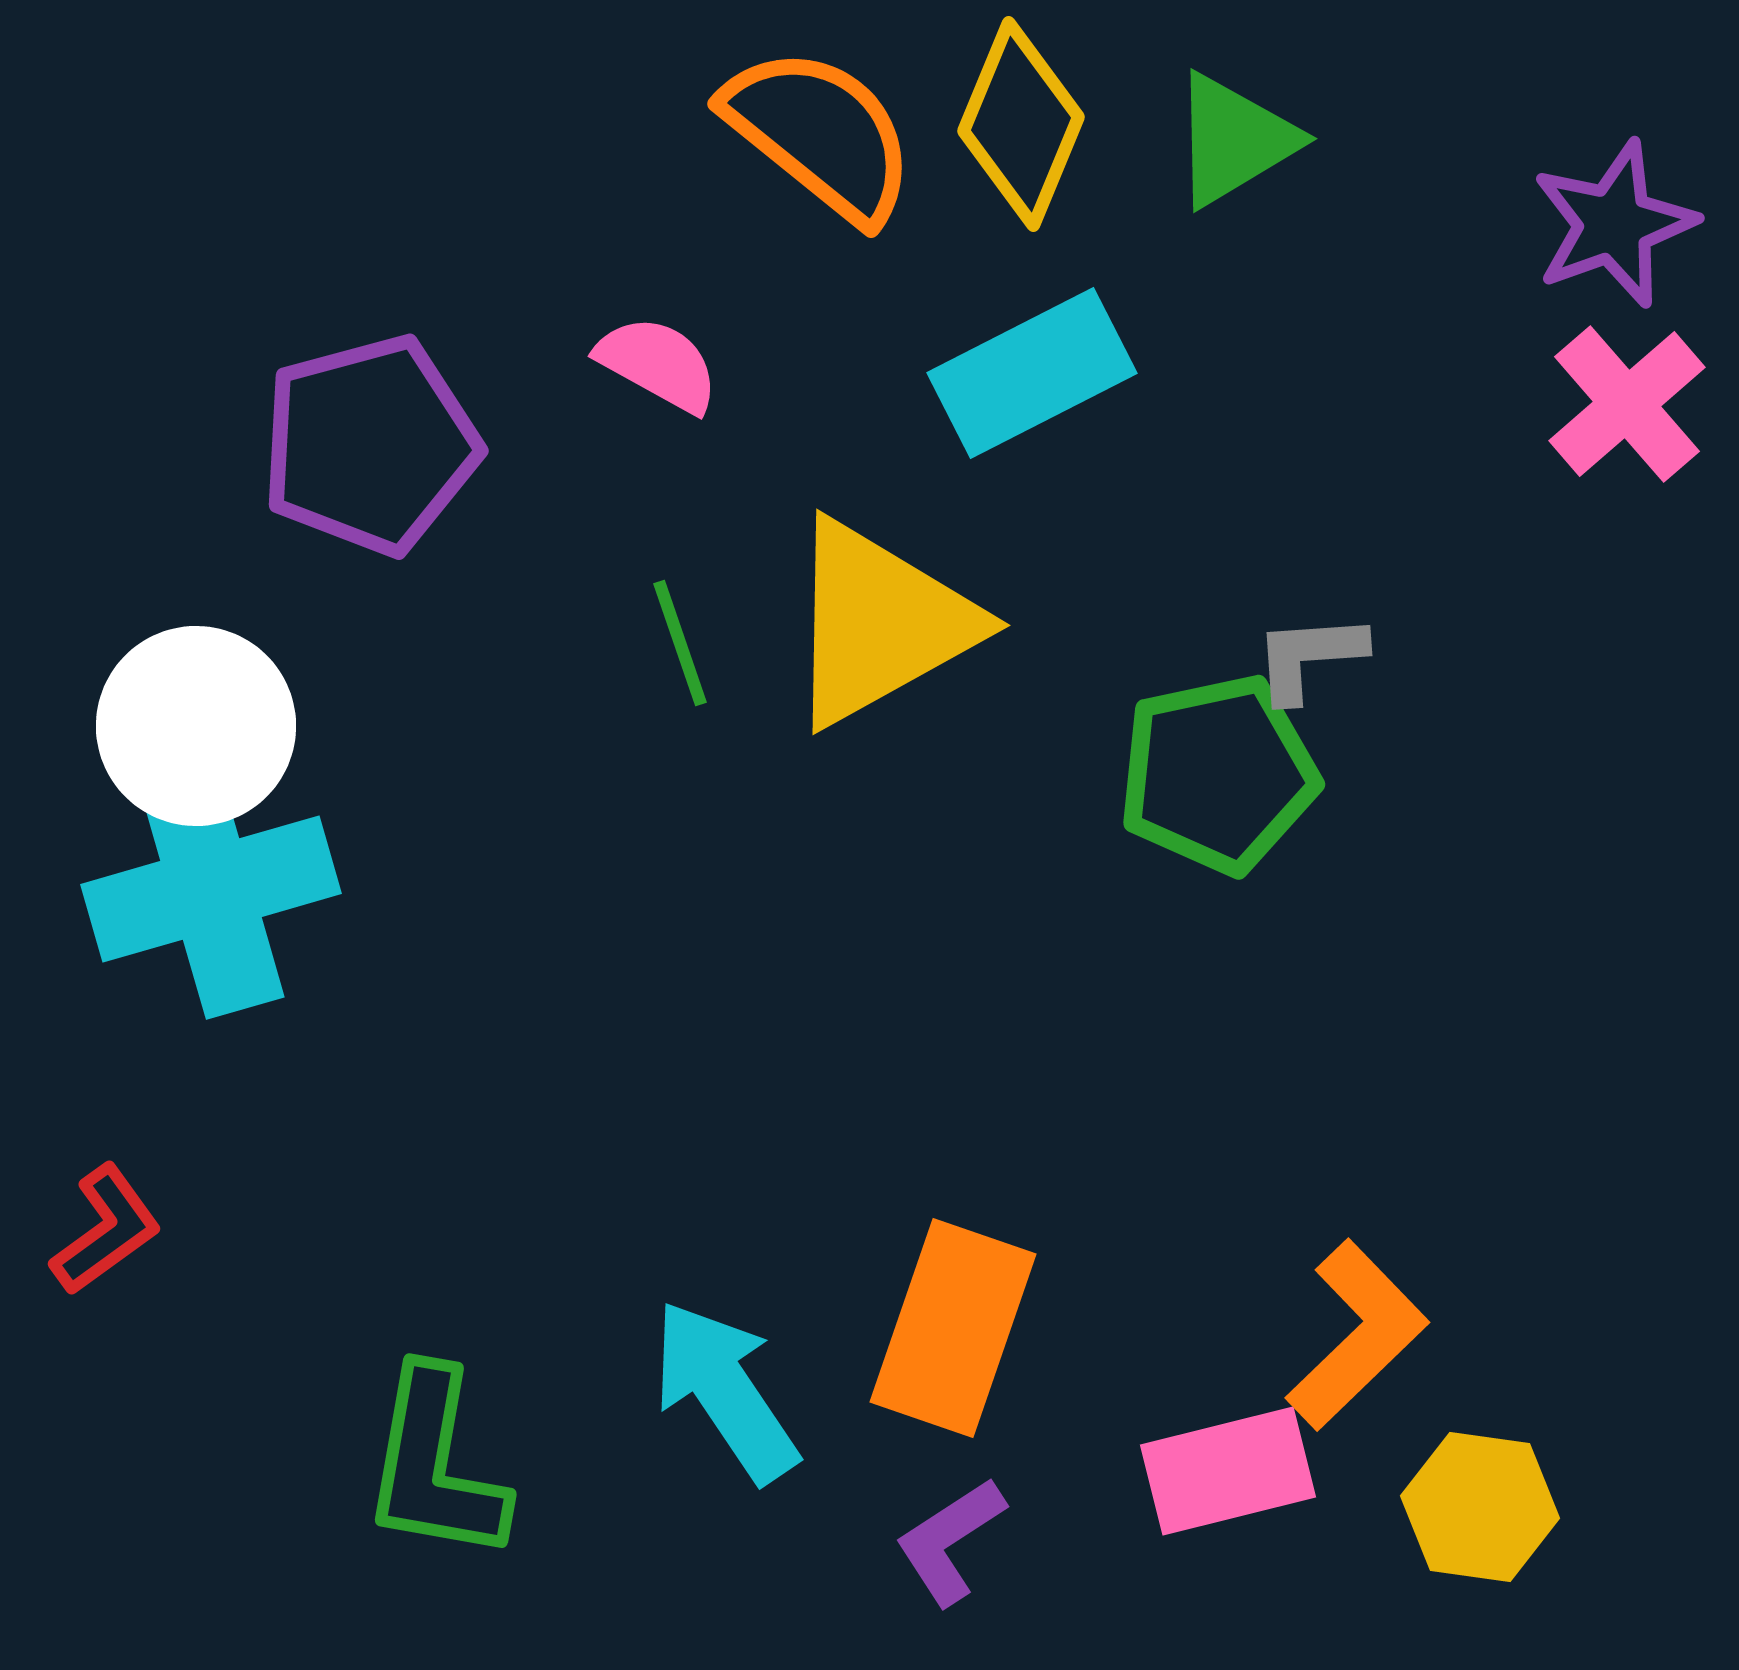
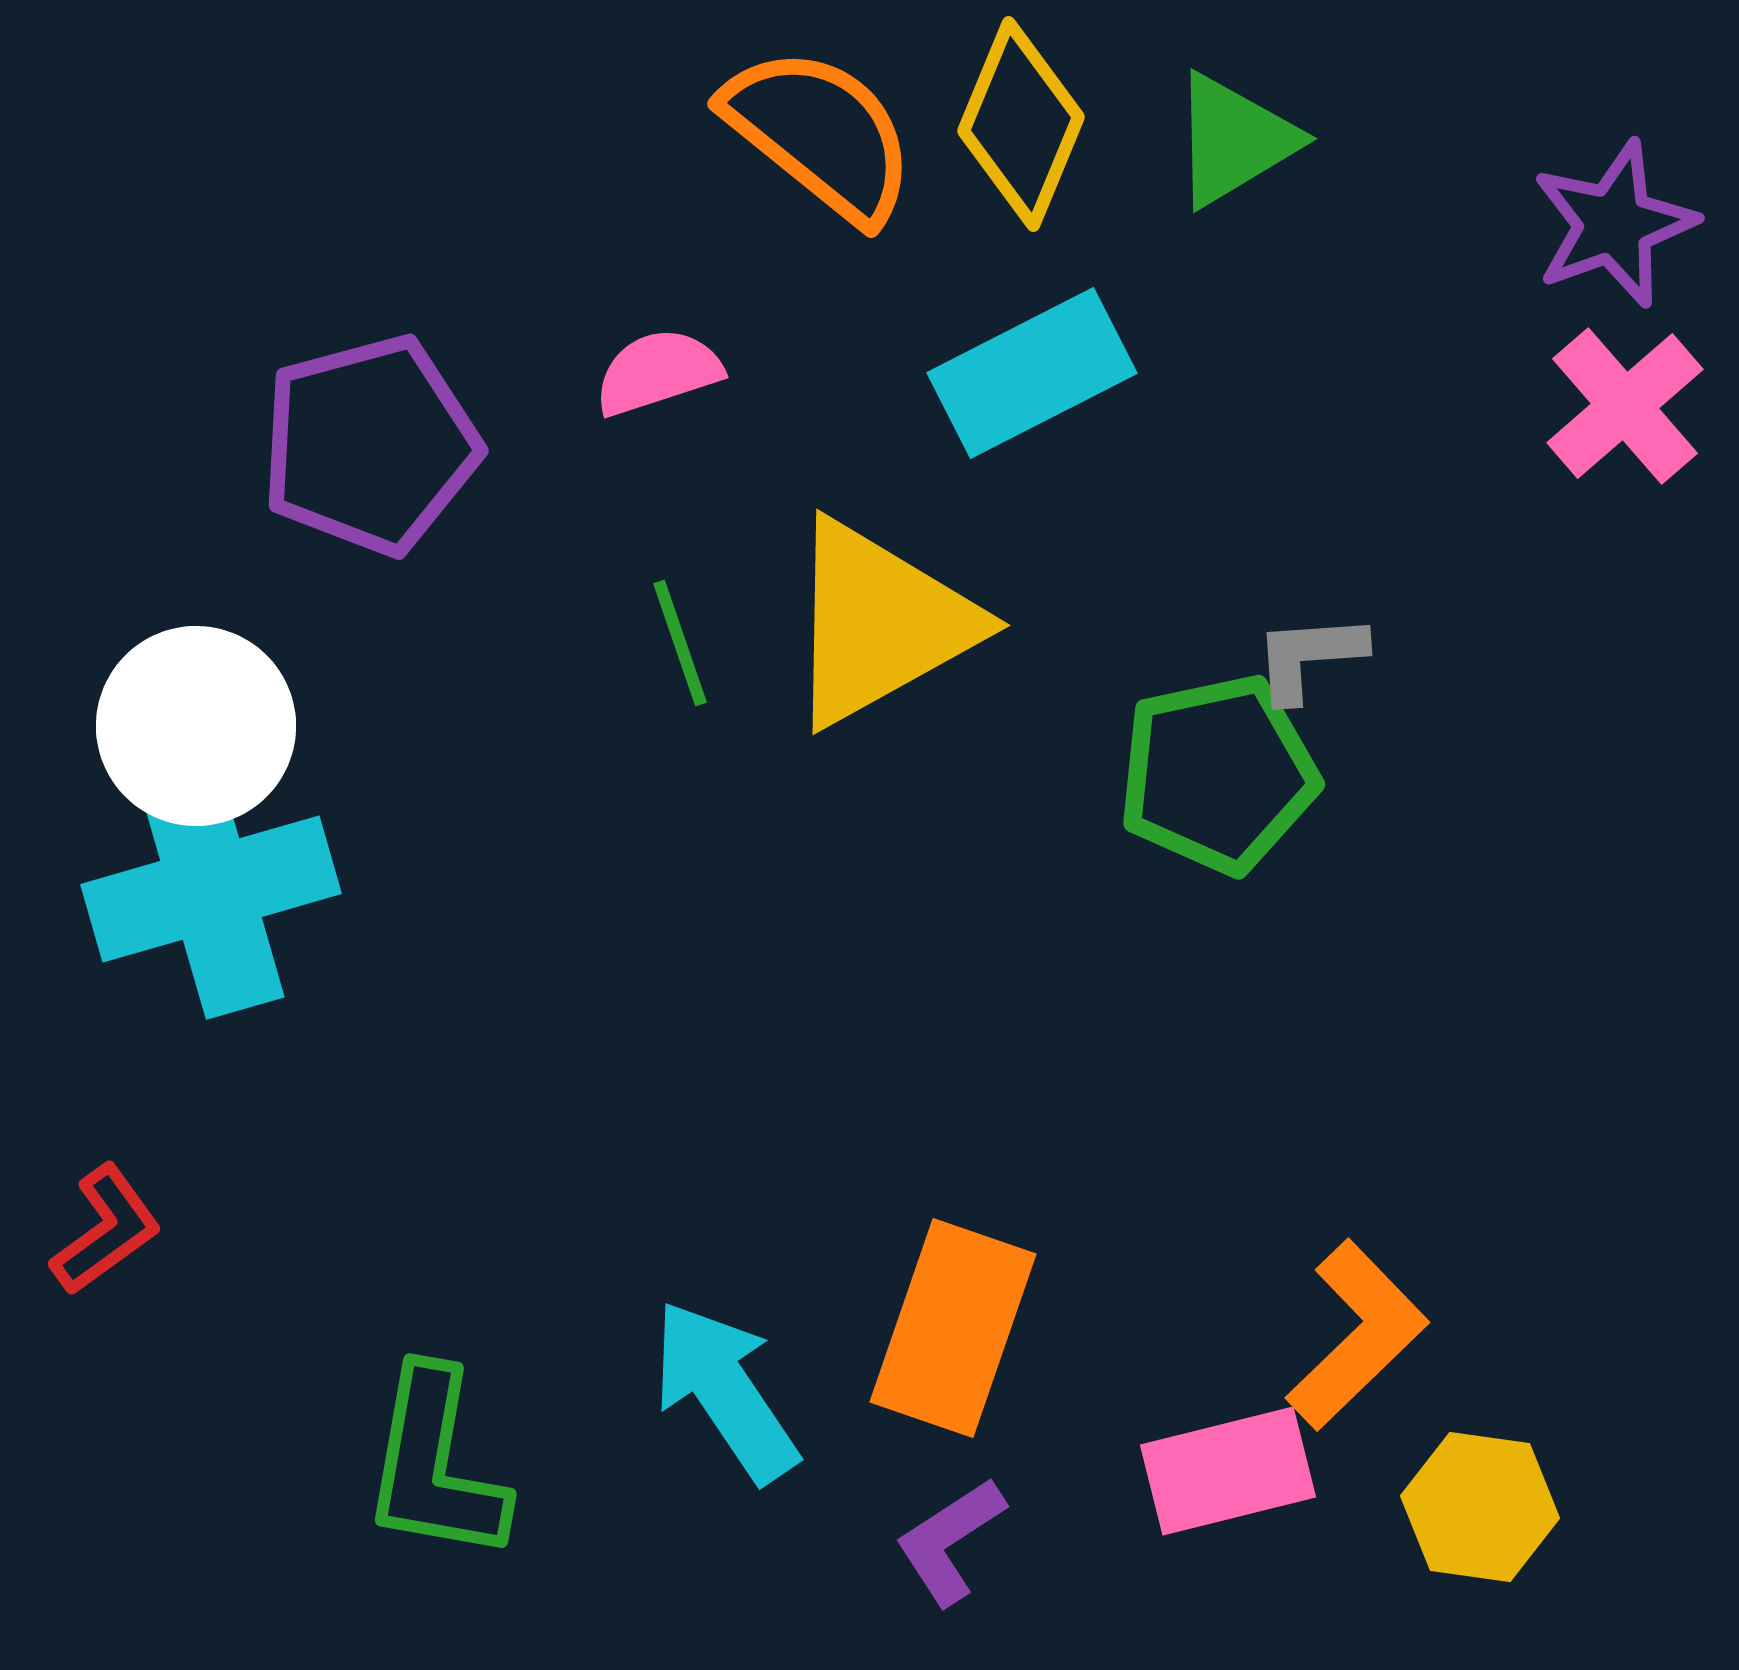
pink semicircle: moved 8 px down; rotated 47 degrees counterclockwise
pink cross: moved 2 px left, 2 px down
